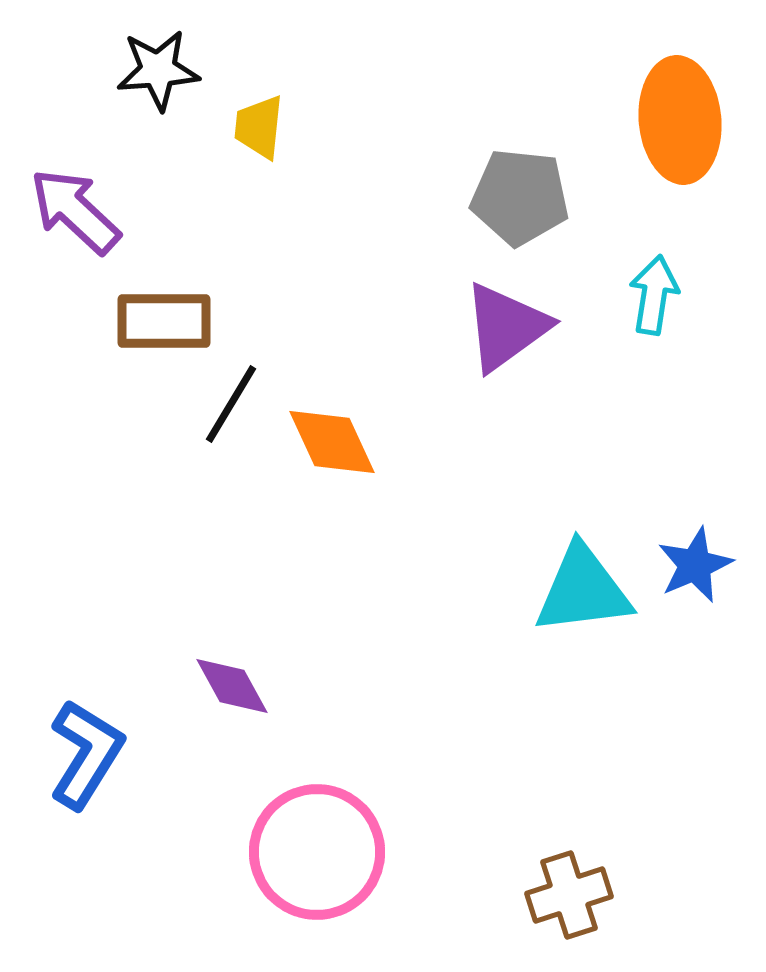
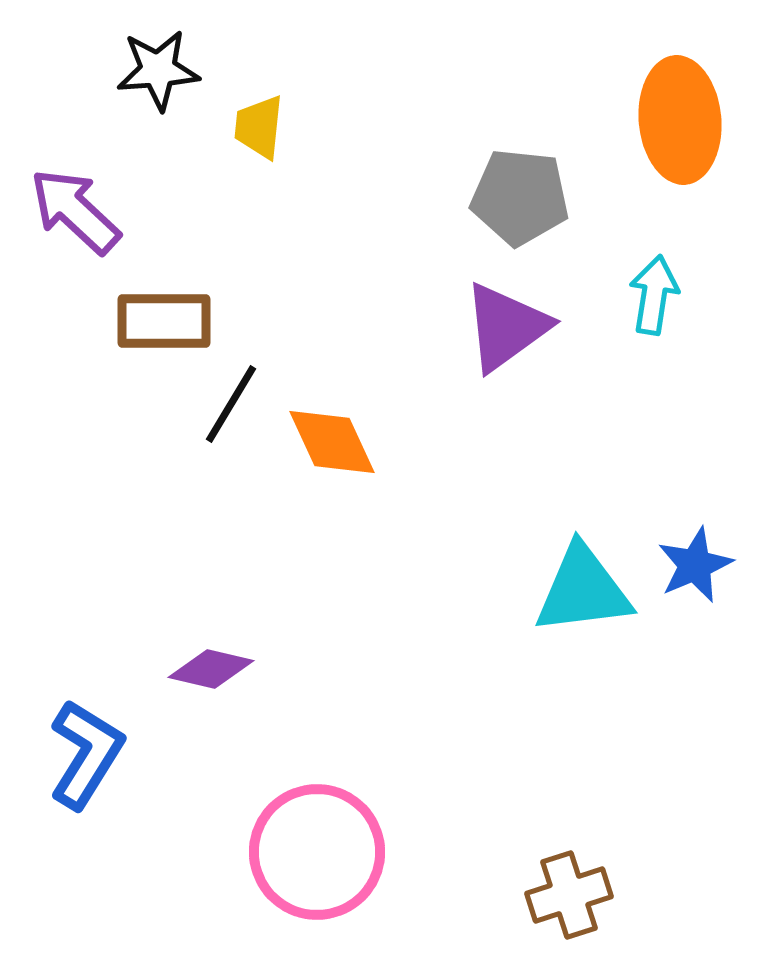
purple diamond: moved 21 px left, 17 px up; rotated 48 degrees counterclockwise
